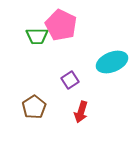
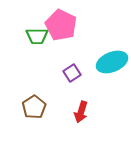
purple square: moved 2 px right, 7 px up
